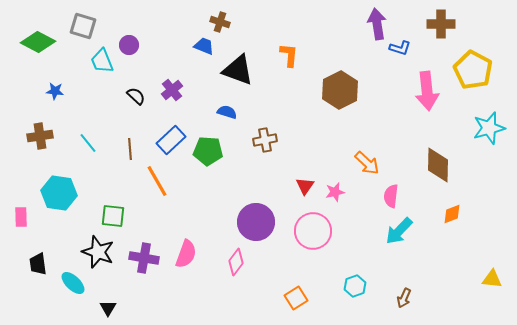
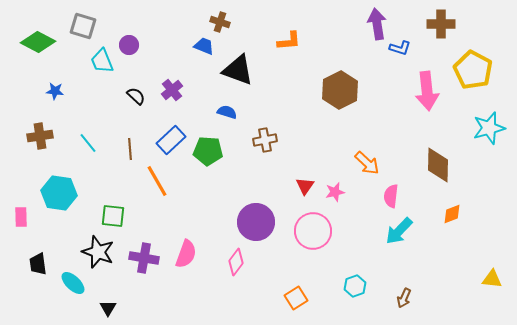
orange L-shape at (289, 55): moved 14 px up; rotated 80 degrees clockwise
